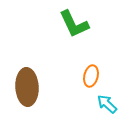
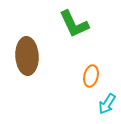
brown ellipse: moved 31 px up
cyan arrow: rotated 100 degrees counterclockwise
